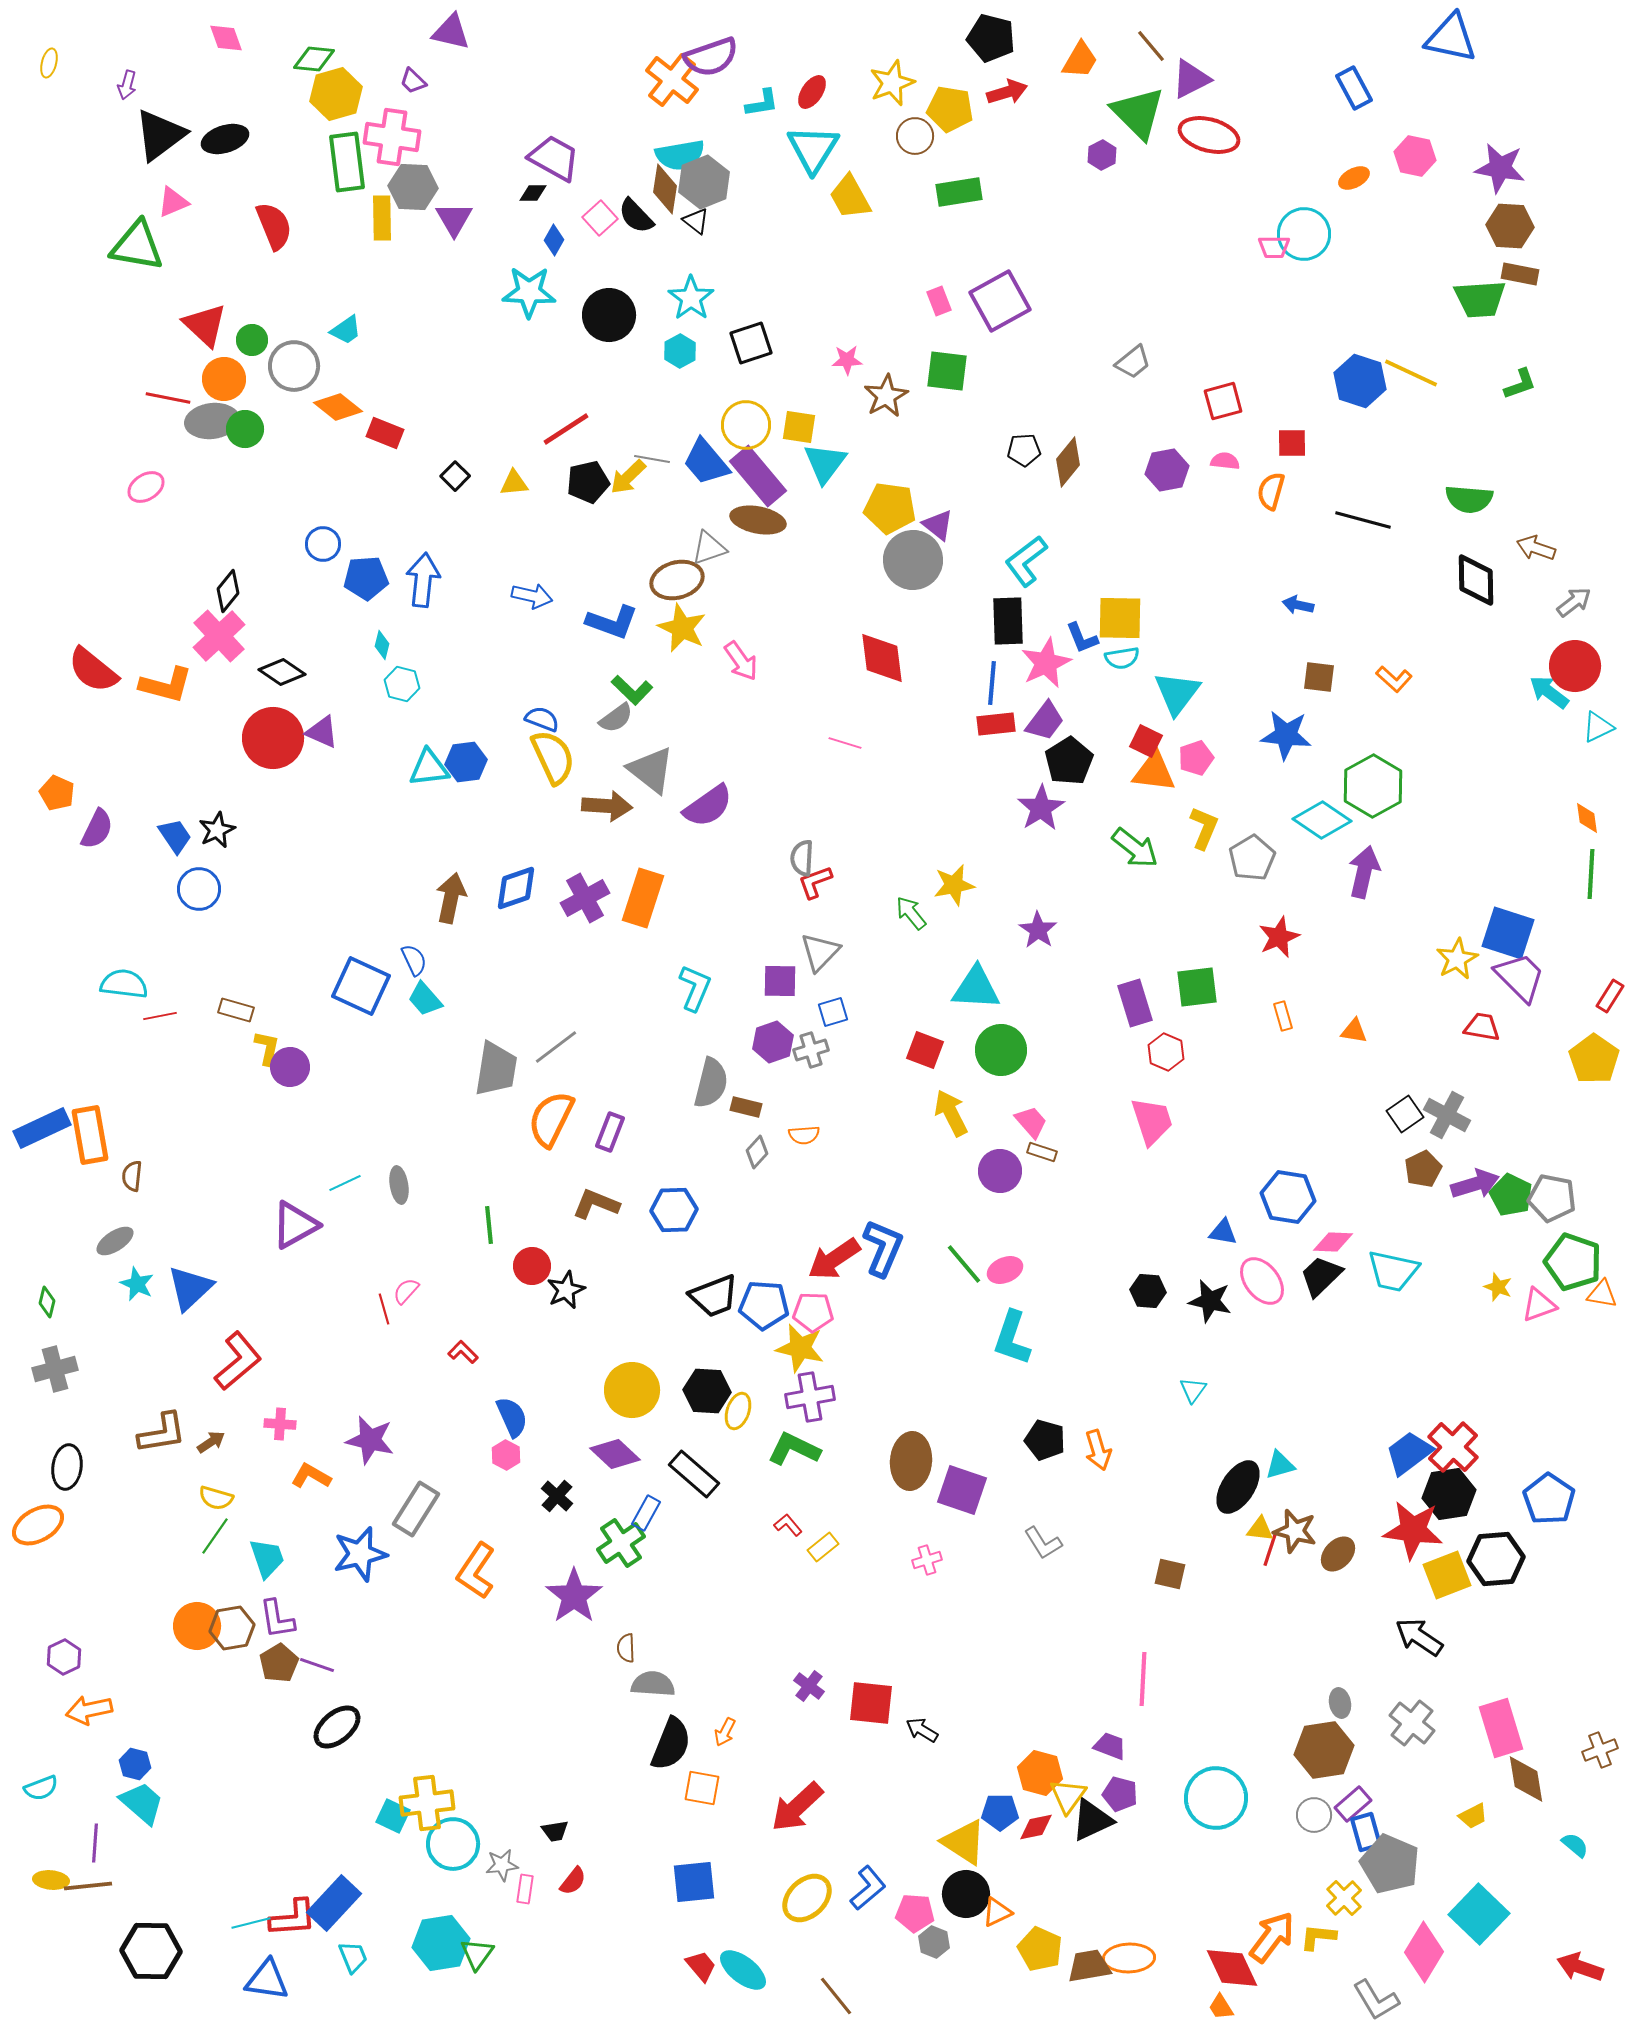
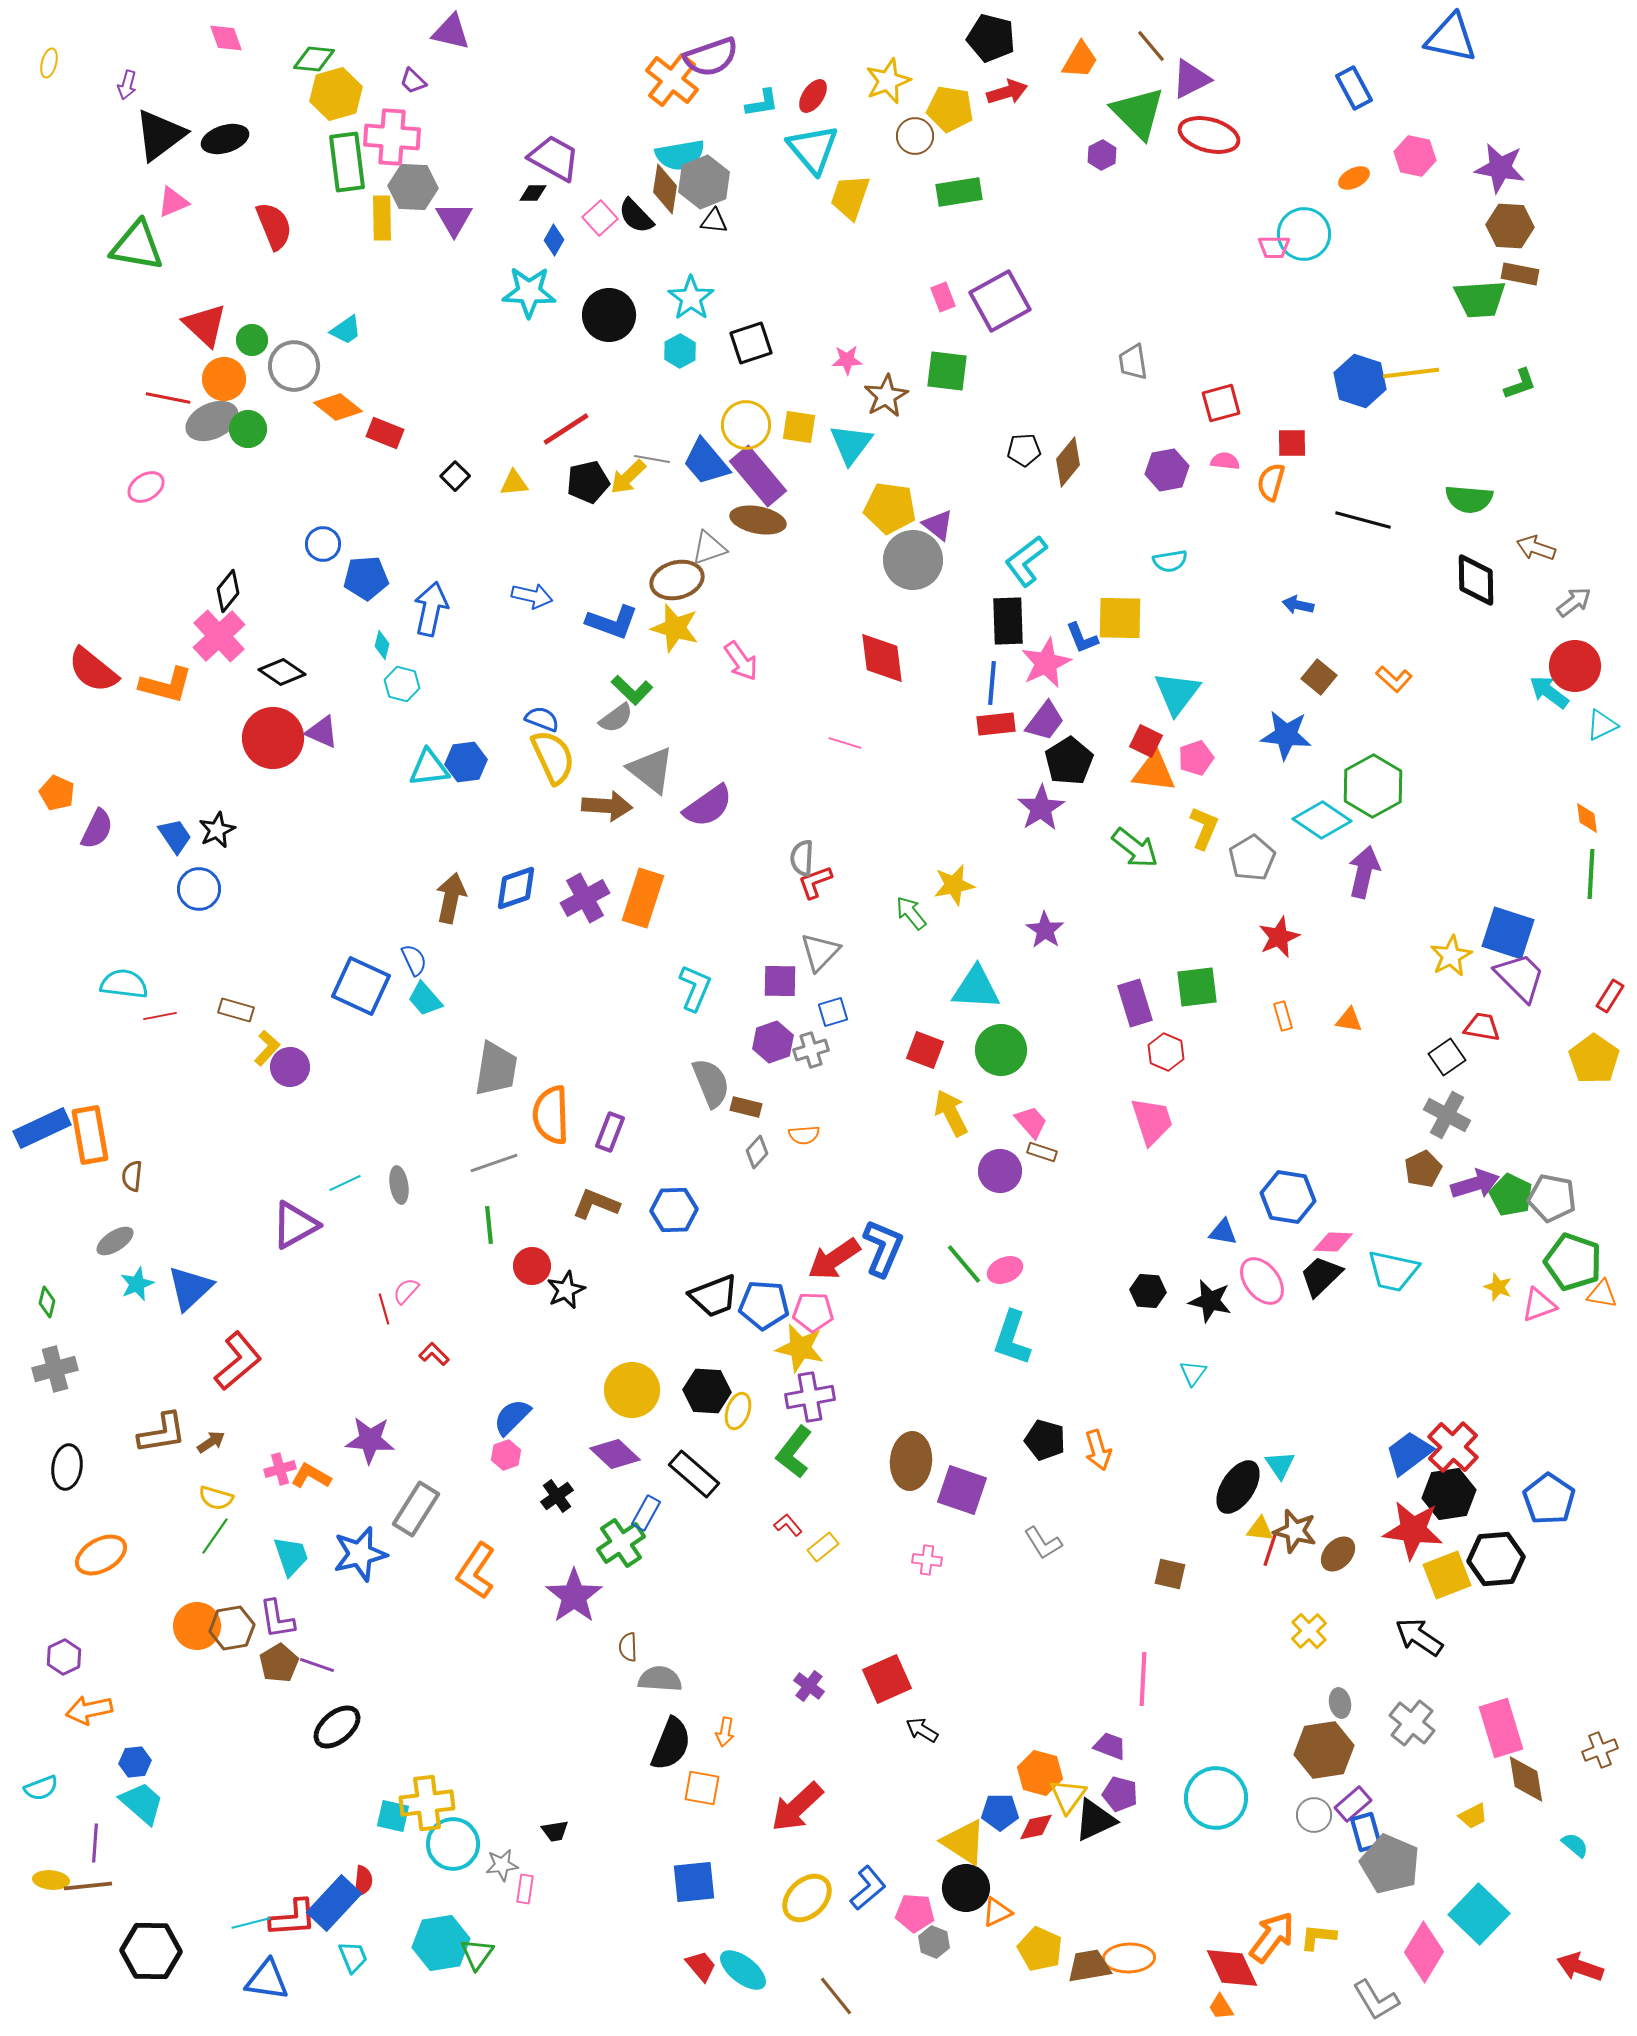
yellow star at (892, 83): moved 4 px left, 2 px up
red ellipse at (812, 92): moved 1 px right, 4 px down
pink cross at (392, 137): rotated 4 degrees counterclockwise
cyan triangle at (813, 149): rotated 12 degrees counterclockwise
yellow trapezoid at (850, 197): rotated 48 degrees clockwise
black triangle at (696, 221): moved 18 px right; rotated 32 degrees counterclockwise
pink rectangle at (939, 301): moved 4 px right, 4 px up
gray trapezoid at (1133, 362): rotated 120 degrees clockwise
yellow line at (1411, 373): rotated 32 degrees counterclockwise
red square at (1223, 401): moved 2 px left, 2 px down
gray ellipse at (212, 421): rotated 18 degrees counterclockwise
green circle at (245, 429): moved 3 px right
cyan triangle at (825, 463): moved 26 px right, 19 px up
orange semicircle at (1271, 491): moved 9 px up
blue arrow at (423, 580): moved 8 px right, 29 px down; rotated 6 degrees clockwise
yellow star at (682, 628): moved 7 px left; rotated 9 degrees counterclockwise
cyan semicircle at (1122, 658): moved 48 px right, 97 px up
brown square at (1319, 677): rotated 32 degrees clockwise
cyan triangle at (1598, 727): moved 4 px right, 2 px up
purple star at (1038, 930): moved 7 px right
yellow star at (1457, 959): moved 6 px left, 3 px up
orange triangle at (1354, 1031): moved 5 px left, 11 px up
gray line at (556, 1047): moved 62 px left, 116 px down; rotated 18 degrees clockwise
yellow L-shape at (267, 1048): rotated 30 degrees clockwise
gray semicircle at (711, 1083): rotated 36 degrees counterclockwise
black square at (1405, 1114): moved 42 px right, 57 px up
orange semicircle at (551, 1119): moved 4 px up; rotated 28 degrees counterclockwise
cyan star at (137, 1284): rotated 24 degrees clockwise
red L-shape at (463, 1352): moved 29 px left, 2 px down
cyan triangle at (1193, 1390): moved 17 px up
blue semicircle at (512, 1417): rotated 111 degrees counterclockwise
pink cross at (280, 1424): moved 45 px down; rotated 20 degrees counterclockwise
purple star at (370, 1440): rotated 9 degrees counterclockwise
green L-shape at (794, 1449): moved 3 px down; rotated 78 degrees counterclockwise
pink hexagon at (506, 1455): rotated 12 degrees clockwise
cyan triangle at (1280, 1465): rotated 48 degrees counterclockwise
black cross at (557, 1496): rotated 12 degrees clockwise
orange ellipse at (38, 1525): moved 63 px right, 30 px down
cyan trapezoid at (267, 1558): moved 24 px right, 2 px up
pink cross at (927, 1560): rotated 24 degrees clockwise
brown semicircle at (626, 1648): moved 2 px right, 1 px up
gray semicircle at (653, 1684): moved 7 px right, 5 px up
red square at (871, 1703): moved 16 px right, 24 px up; rotated 30 degrees counterclockwise
orange arrow at (725, 1732): rotated 16 degrees counterclockwise
blue hexagon at (135, 1764): moved 2 px up; rotated 20 degrees counterclockwise
cyan square at (393, 1816): rotated 12 degrees counterclockwise
black triangle at (1092, 1820): moved 3 px right
red semicircle at (573, 1881): moved 210 px left; rotated 32 degrees counterclockwise
black circle at (966, 1894): moved 6 px up
yellow cross at (1344, 1898): moved 35 px left, 267 px up
